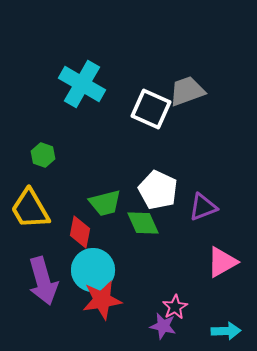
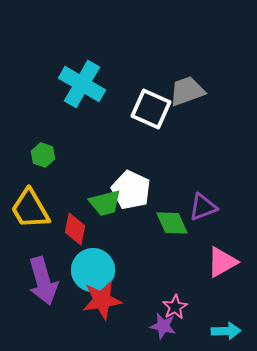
white pentagon: moved 27 px left
green diamond: moved 29 px right
red diamond: moved 5 px left, 3 px up
